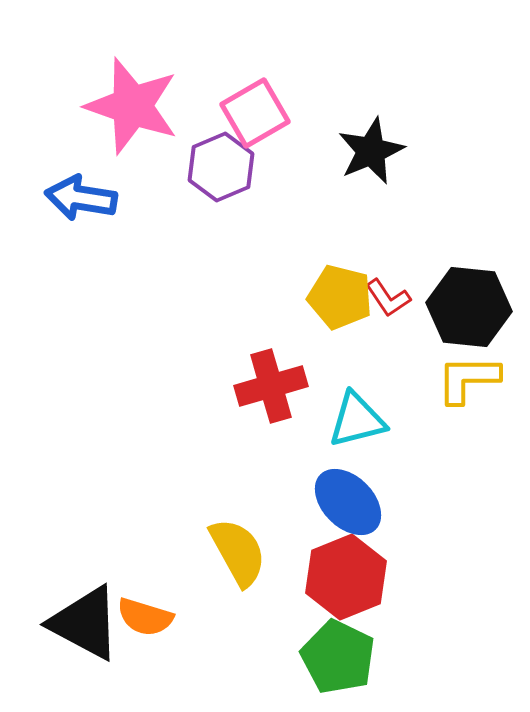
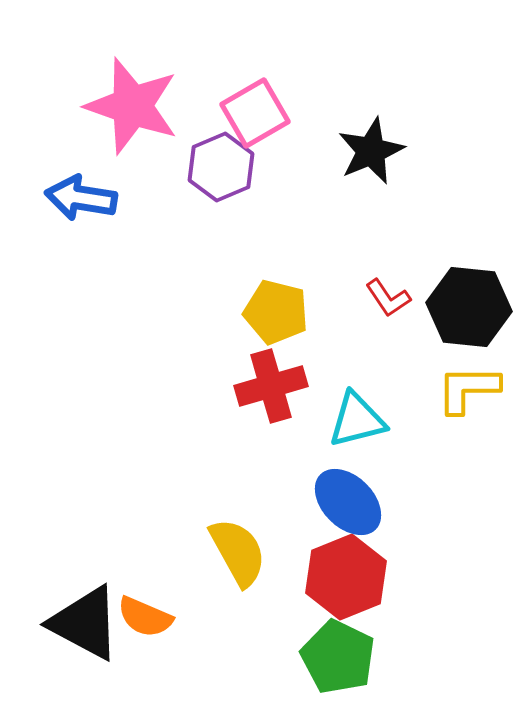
yellow pentagon: moved 64 px left, 15 px down
yellow L-shape: moved 10 px down
orange semicircle: rotated 6 degrees clockwise
